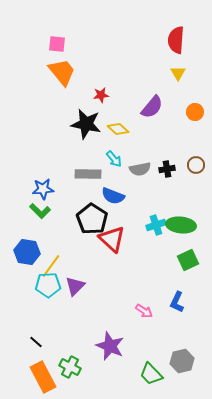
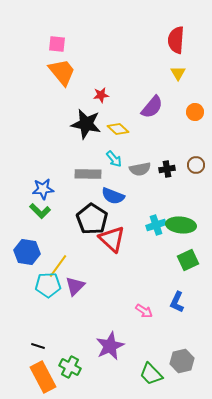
yellow line: moved 7 px right
black line: moved 2 px right, 4 px down; rotated 24 degrees counterclockwise
purple star: rotated 24 degrees clockwise
